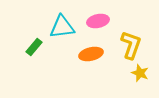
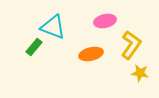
pink ellipse: moved 7 px right
cyan triangle: moved 9 px left; rotated 28 degrees clockwise
yellow L-shape: rotated 16 degrees clockwise
yellow star: rotated 12 degrees counterclockwise
